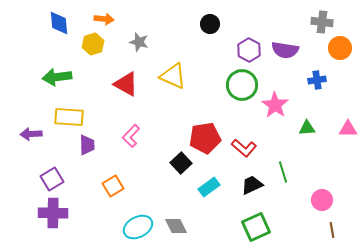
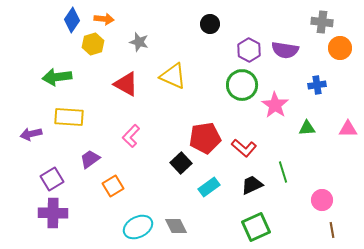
blue diamond: moved 13 px right, 3 px up; rotated 40 degrees clockwise
blue cross: moved 5 px down
purple arrow: rotated 10 degrees counterclockwise
purple trapezoid: moved 3 px right, 14 px down; rotated 125 degrees counterclockwise
